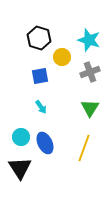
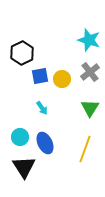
black hexagon: moved 17 px left, 15 px down; rotated 15 degrees clockwise
yellow circle: moved 22 px down
gray cross: rotated 18 degrees counterclockwise
cyan arrow: moved 1 px right, 1 px down
cyan circle: moved 1 px left
yellow line: moved 1 px right, 1 px down
black triangle: moved 4 px right, 1 px up
